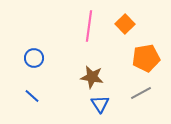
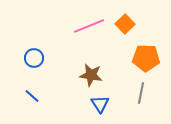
pink line: rotated 60 degrees clockwise
orange pentagon: rotated 12 degrees clockwise
brown star: moved 1 px left, 2 px up
gray line: rotated 50 degrees counterclockwise
